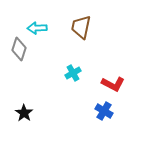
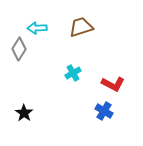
brown trapezoid: rotated 60 degrees clockwise
gray diamond: rotated 15 degrees clockwise
